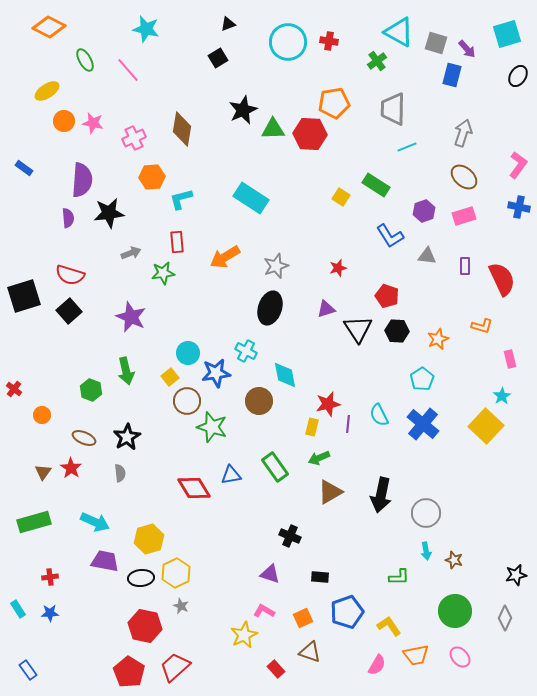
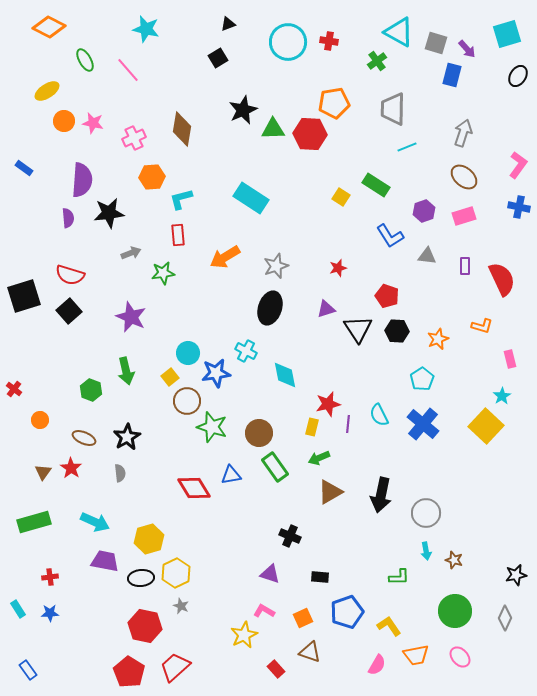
red rectangle at (177, 242): moved 1 px right, 7 px up
brown circle at (259, 401): moved 32 px down
orange circle at (42, 415): moved 2 px left, 5 px down
